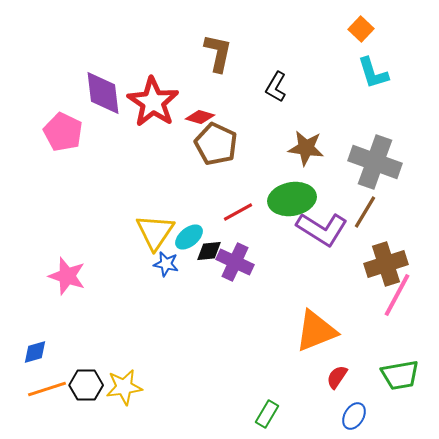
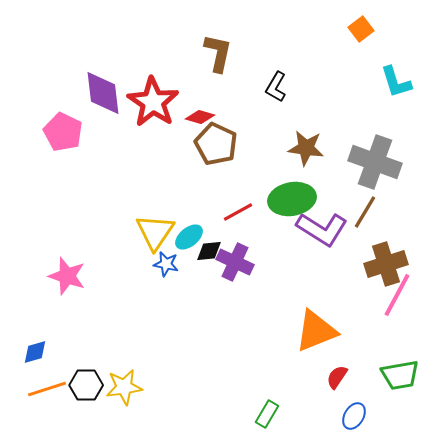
orange square: rotated 10 degrees clockwise
cyan L-shape: moved 23 px right, 9 px down
